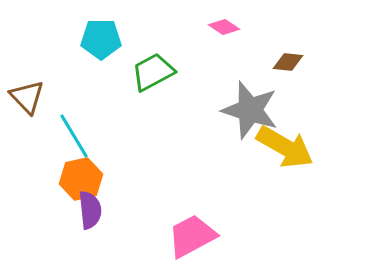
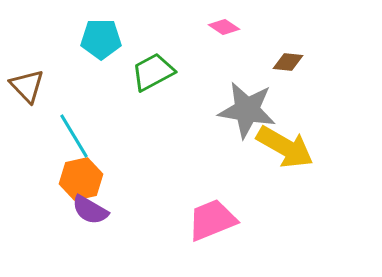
brown triangle: moved 11 px up
gray star: moved 3 px left; rotated 8 degrees counterclockwise
purple semicircle: rotated 126 degrees clockwise
pink trapezoid: moved 20 px right, 16 px up; rotated 6 degrees clockwise
